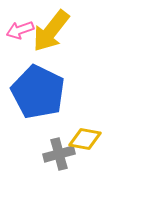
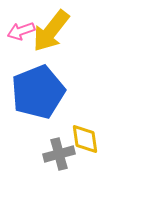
pink arrow: moved 1 px right, 1 px down
blue pentagon: rotated 24 degrees clockwise
yellow diamond: rotated 72 degrees clockwise
